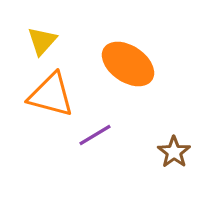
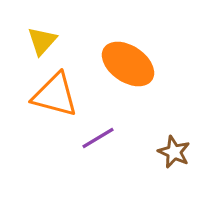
orange triangle: moved 4 px right
purple line: moved 3 px right, 3 px down
brown star: rotated 12 degrees counterclockwise
